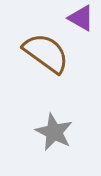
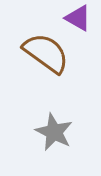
purple triangle: moved 3 px left
